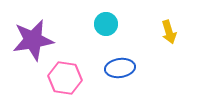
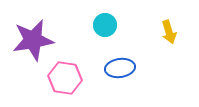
cyan circle: moved 1 px left, 1 px down
